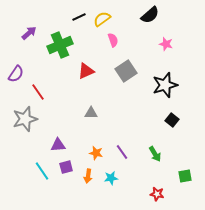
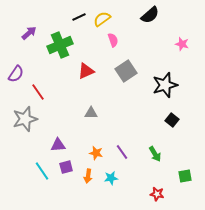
pink star: moved 16 px right
